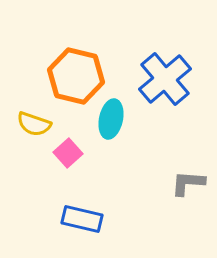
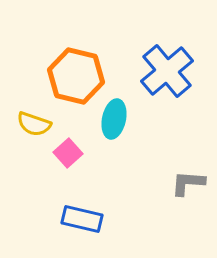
blue cross: moved 2 px right, 8 px up
cyan ellipse: moved 3 px right
